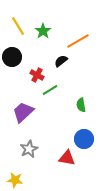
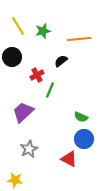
green star: rotated 21 degrees clockwise
orange line: moved 1 px right, 2 px up; rotated 25 degrees clockwise
red cross: rotated 32 degrees clockwise
green line: rotated 35 degrees counterclockwise
green semicircle: moved 12 px down; rotated 56 degrees counterclockwise
red triangle: moved 2 px right, 1 px down; rotated 18 degrees clockwise
